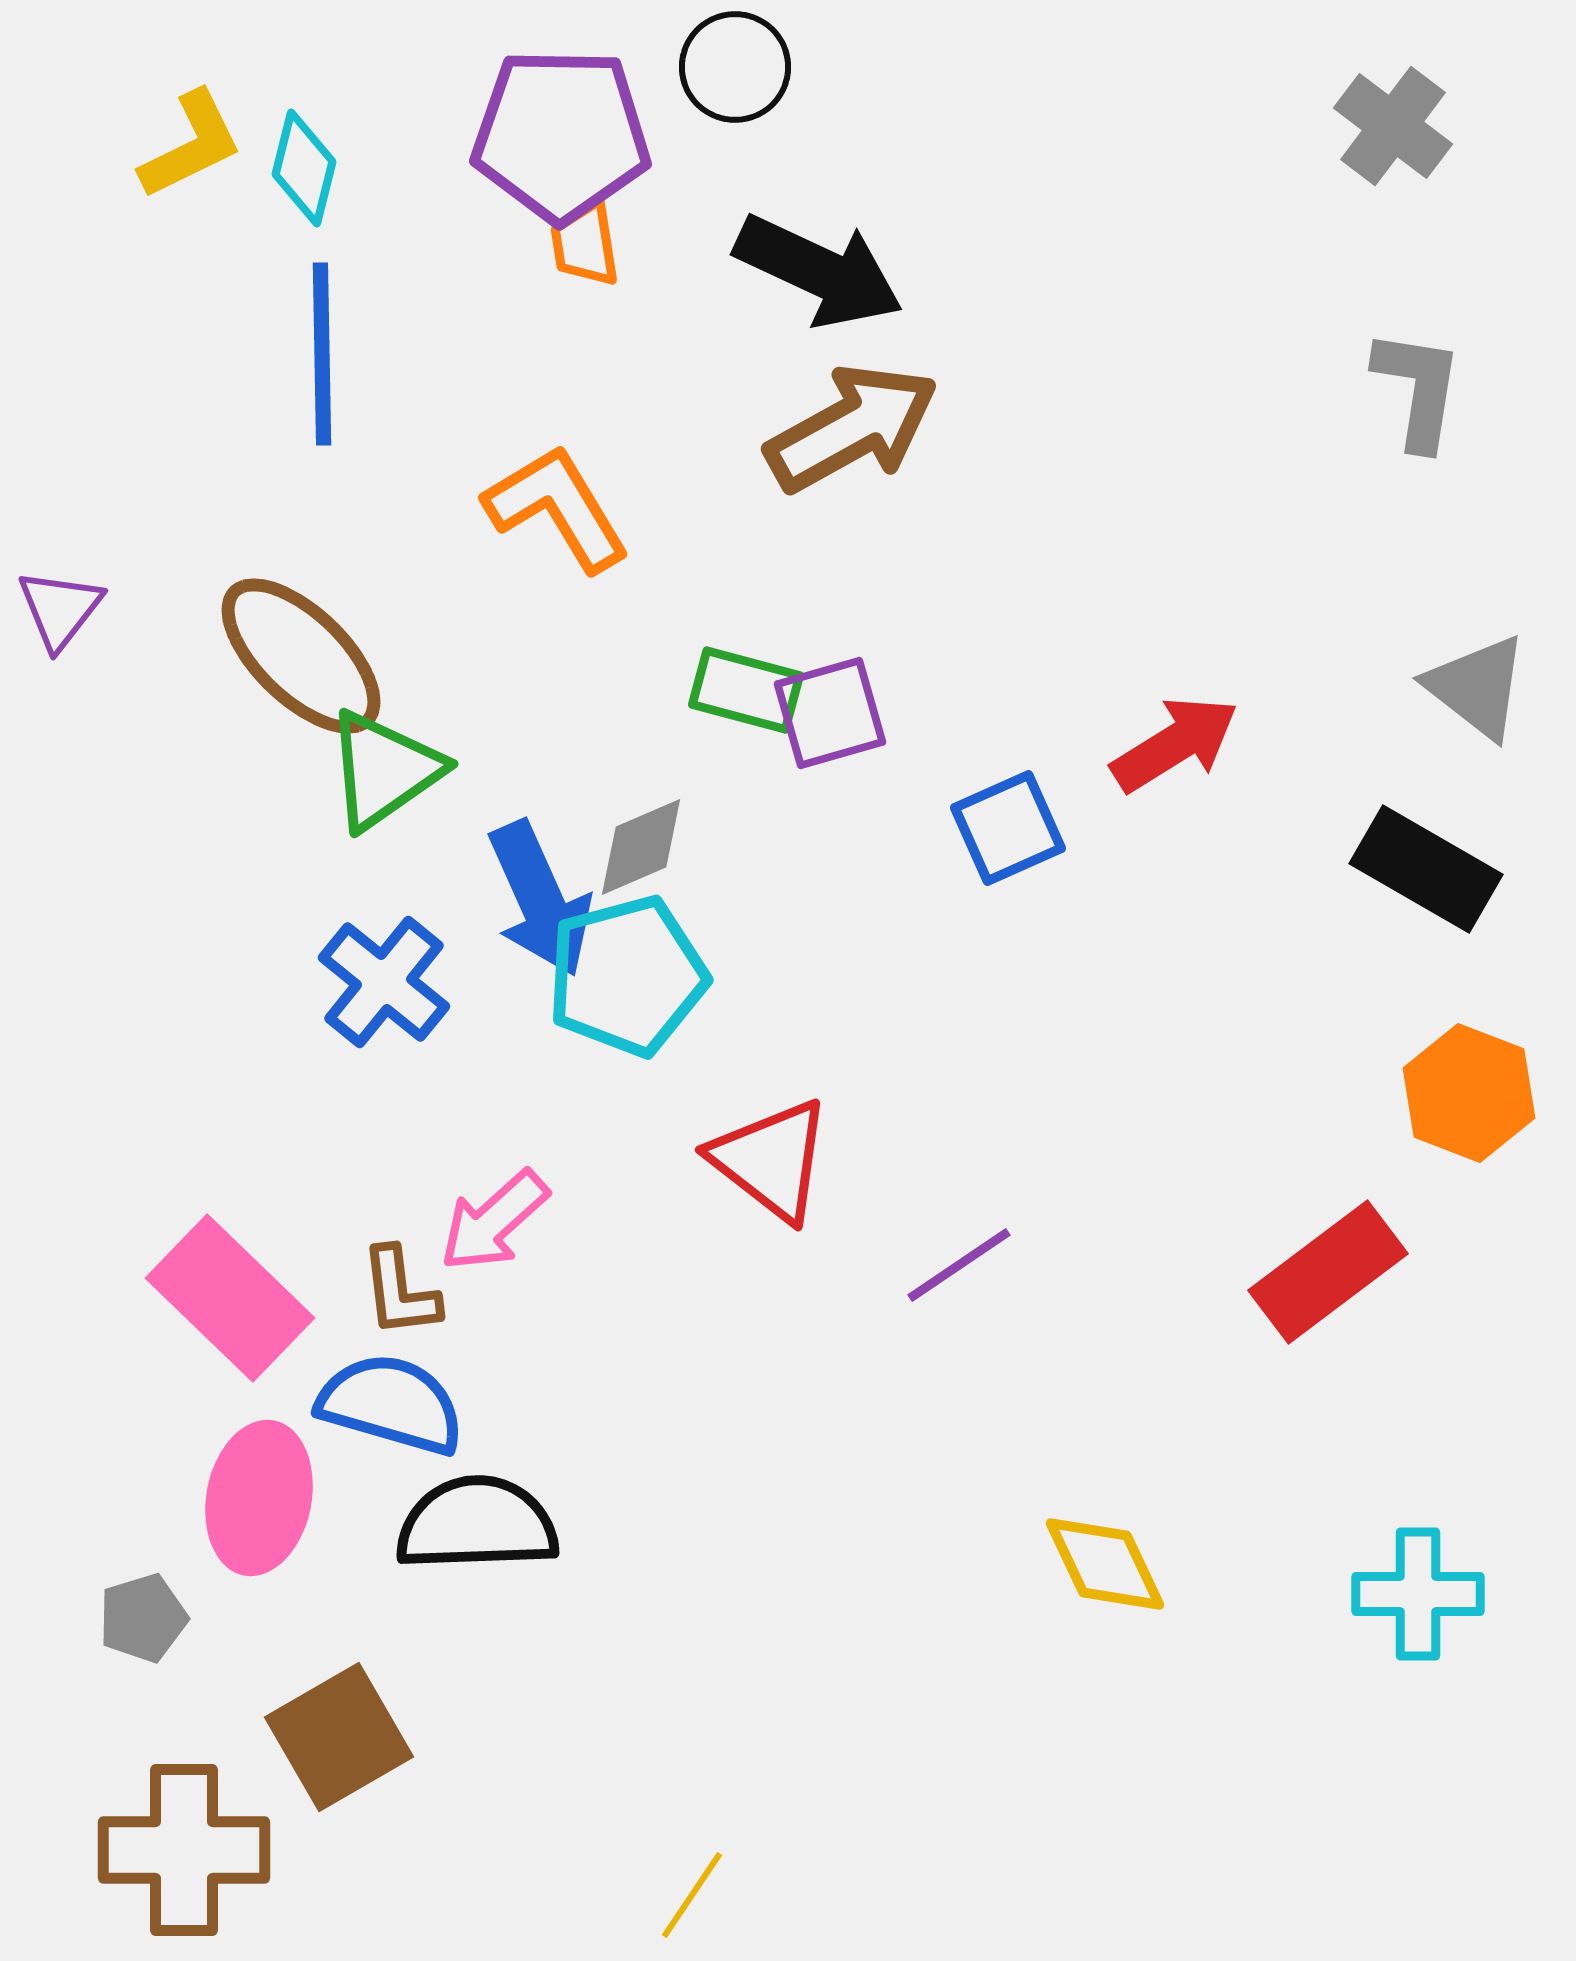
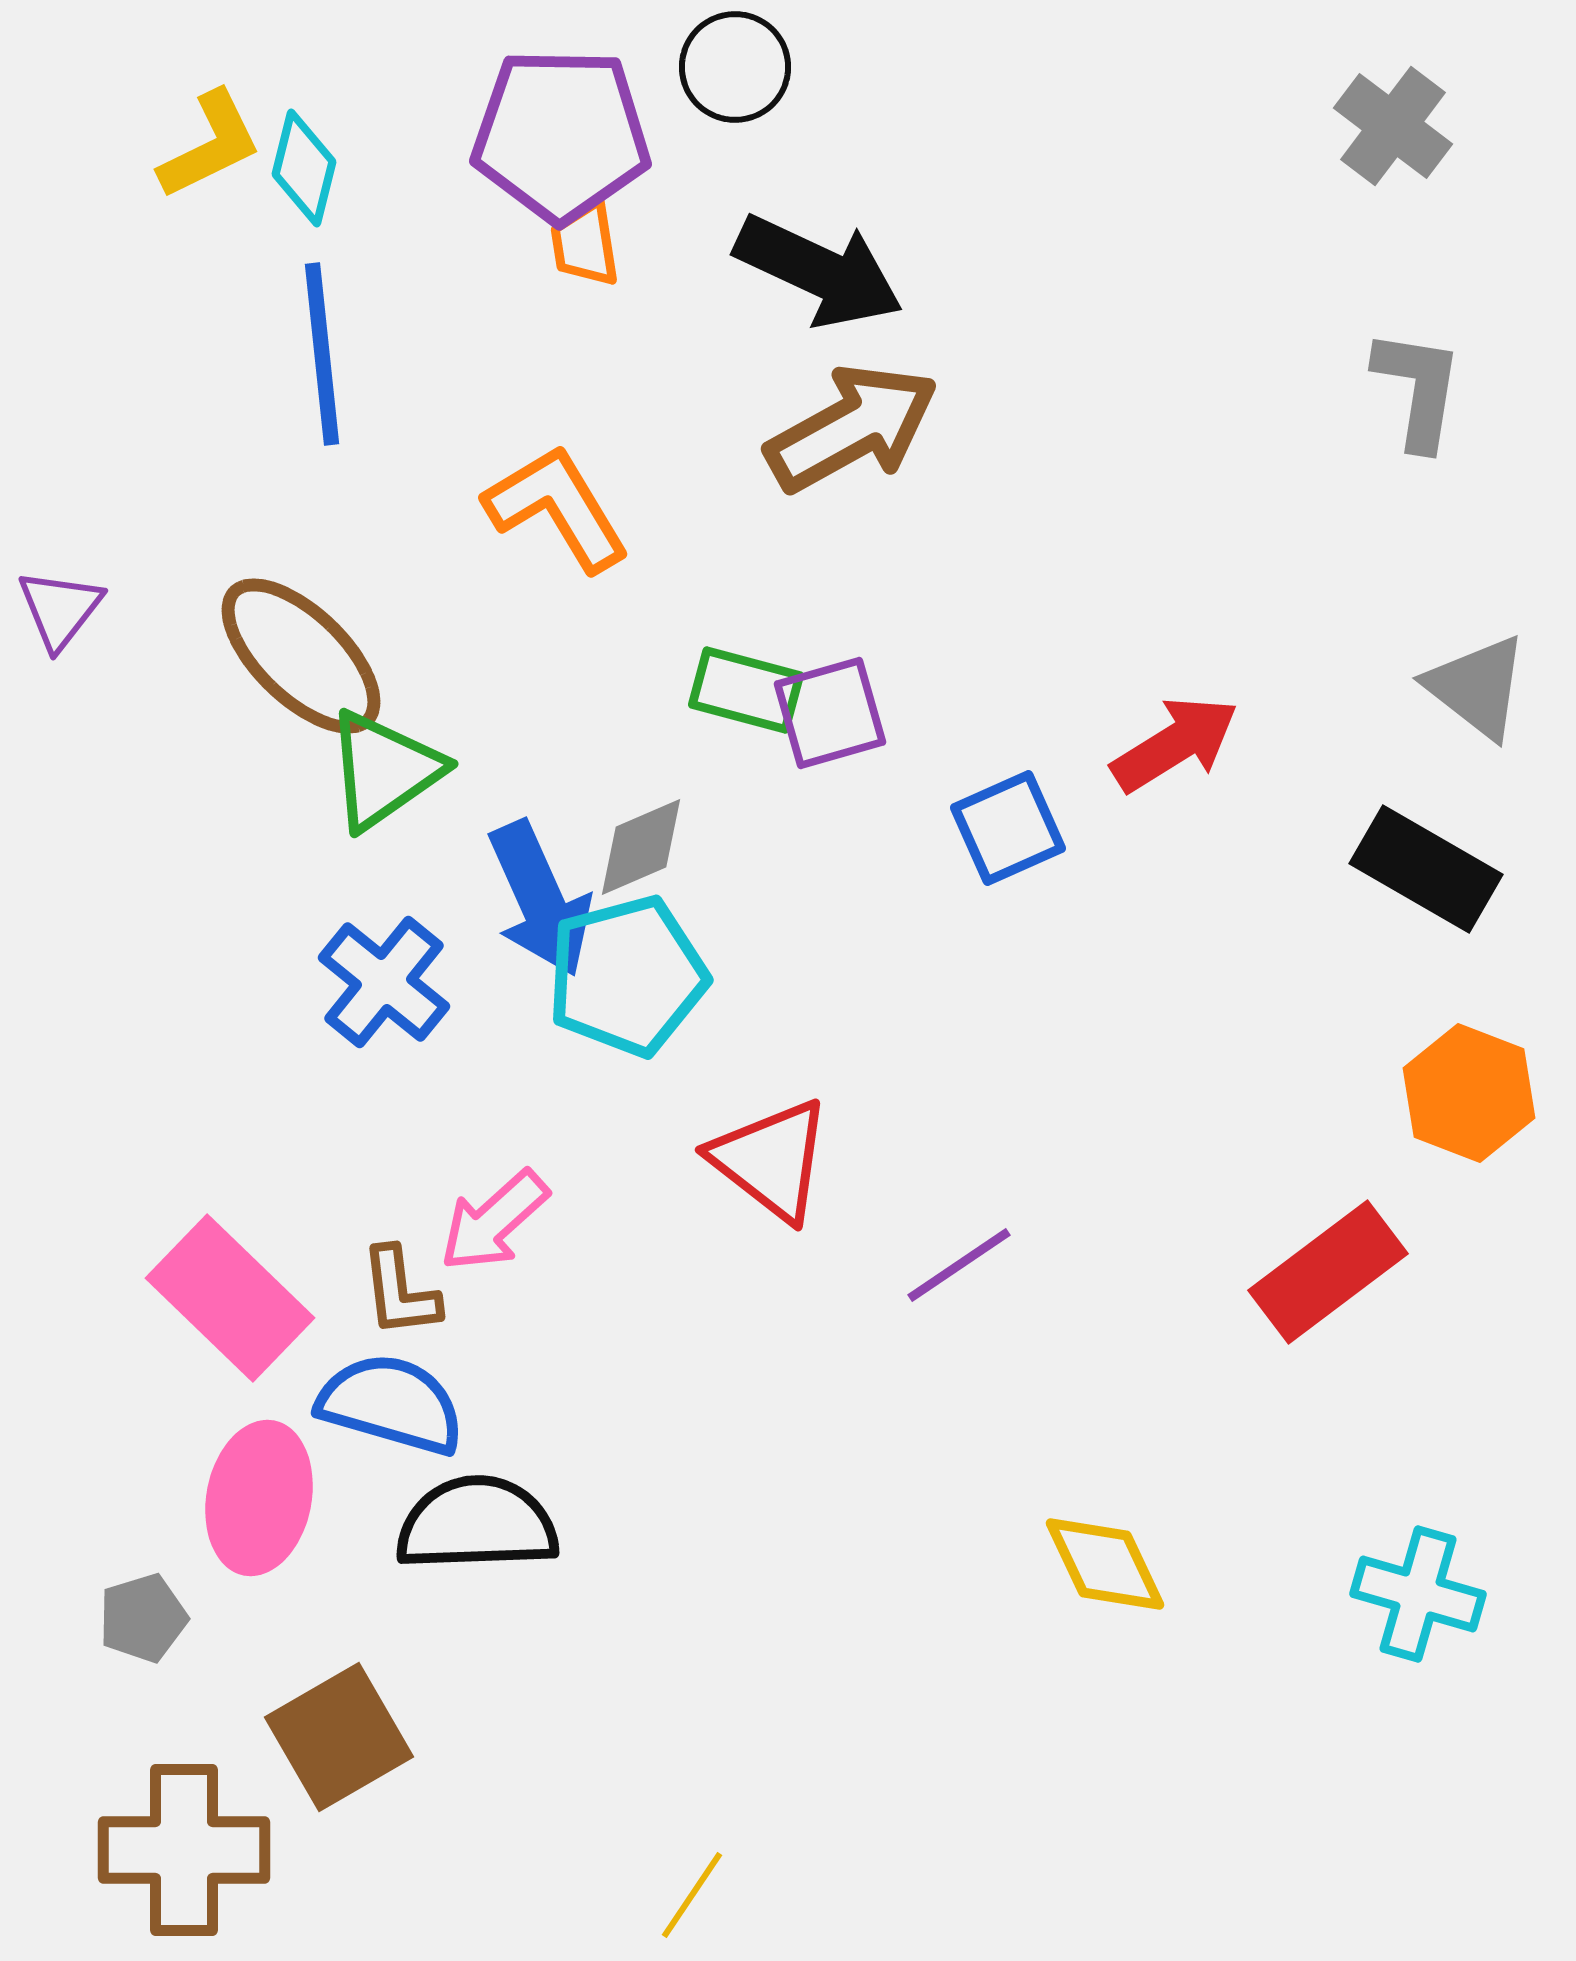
yellow L-shape: moved 19 px right
blue line: rotated 5 degrees counterclockwise
cyan cross: rotated 16 degrees clockwise
